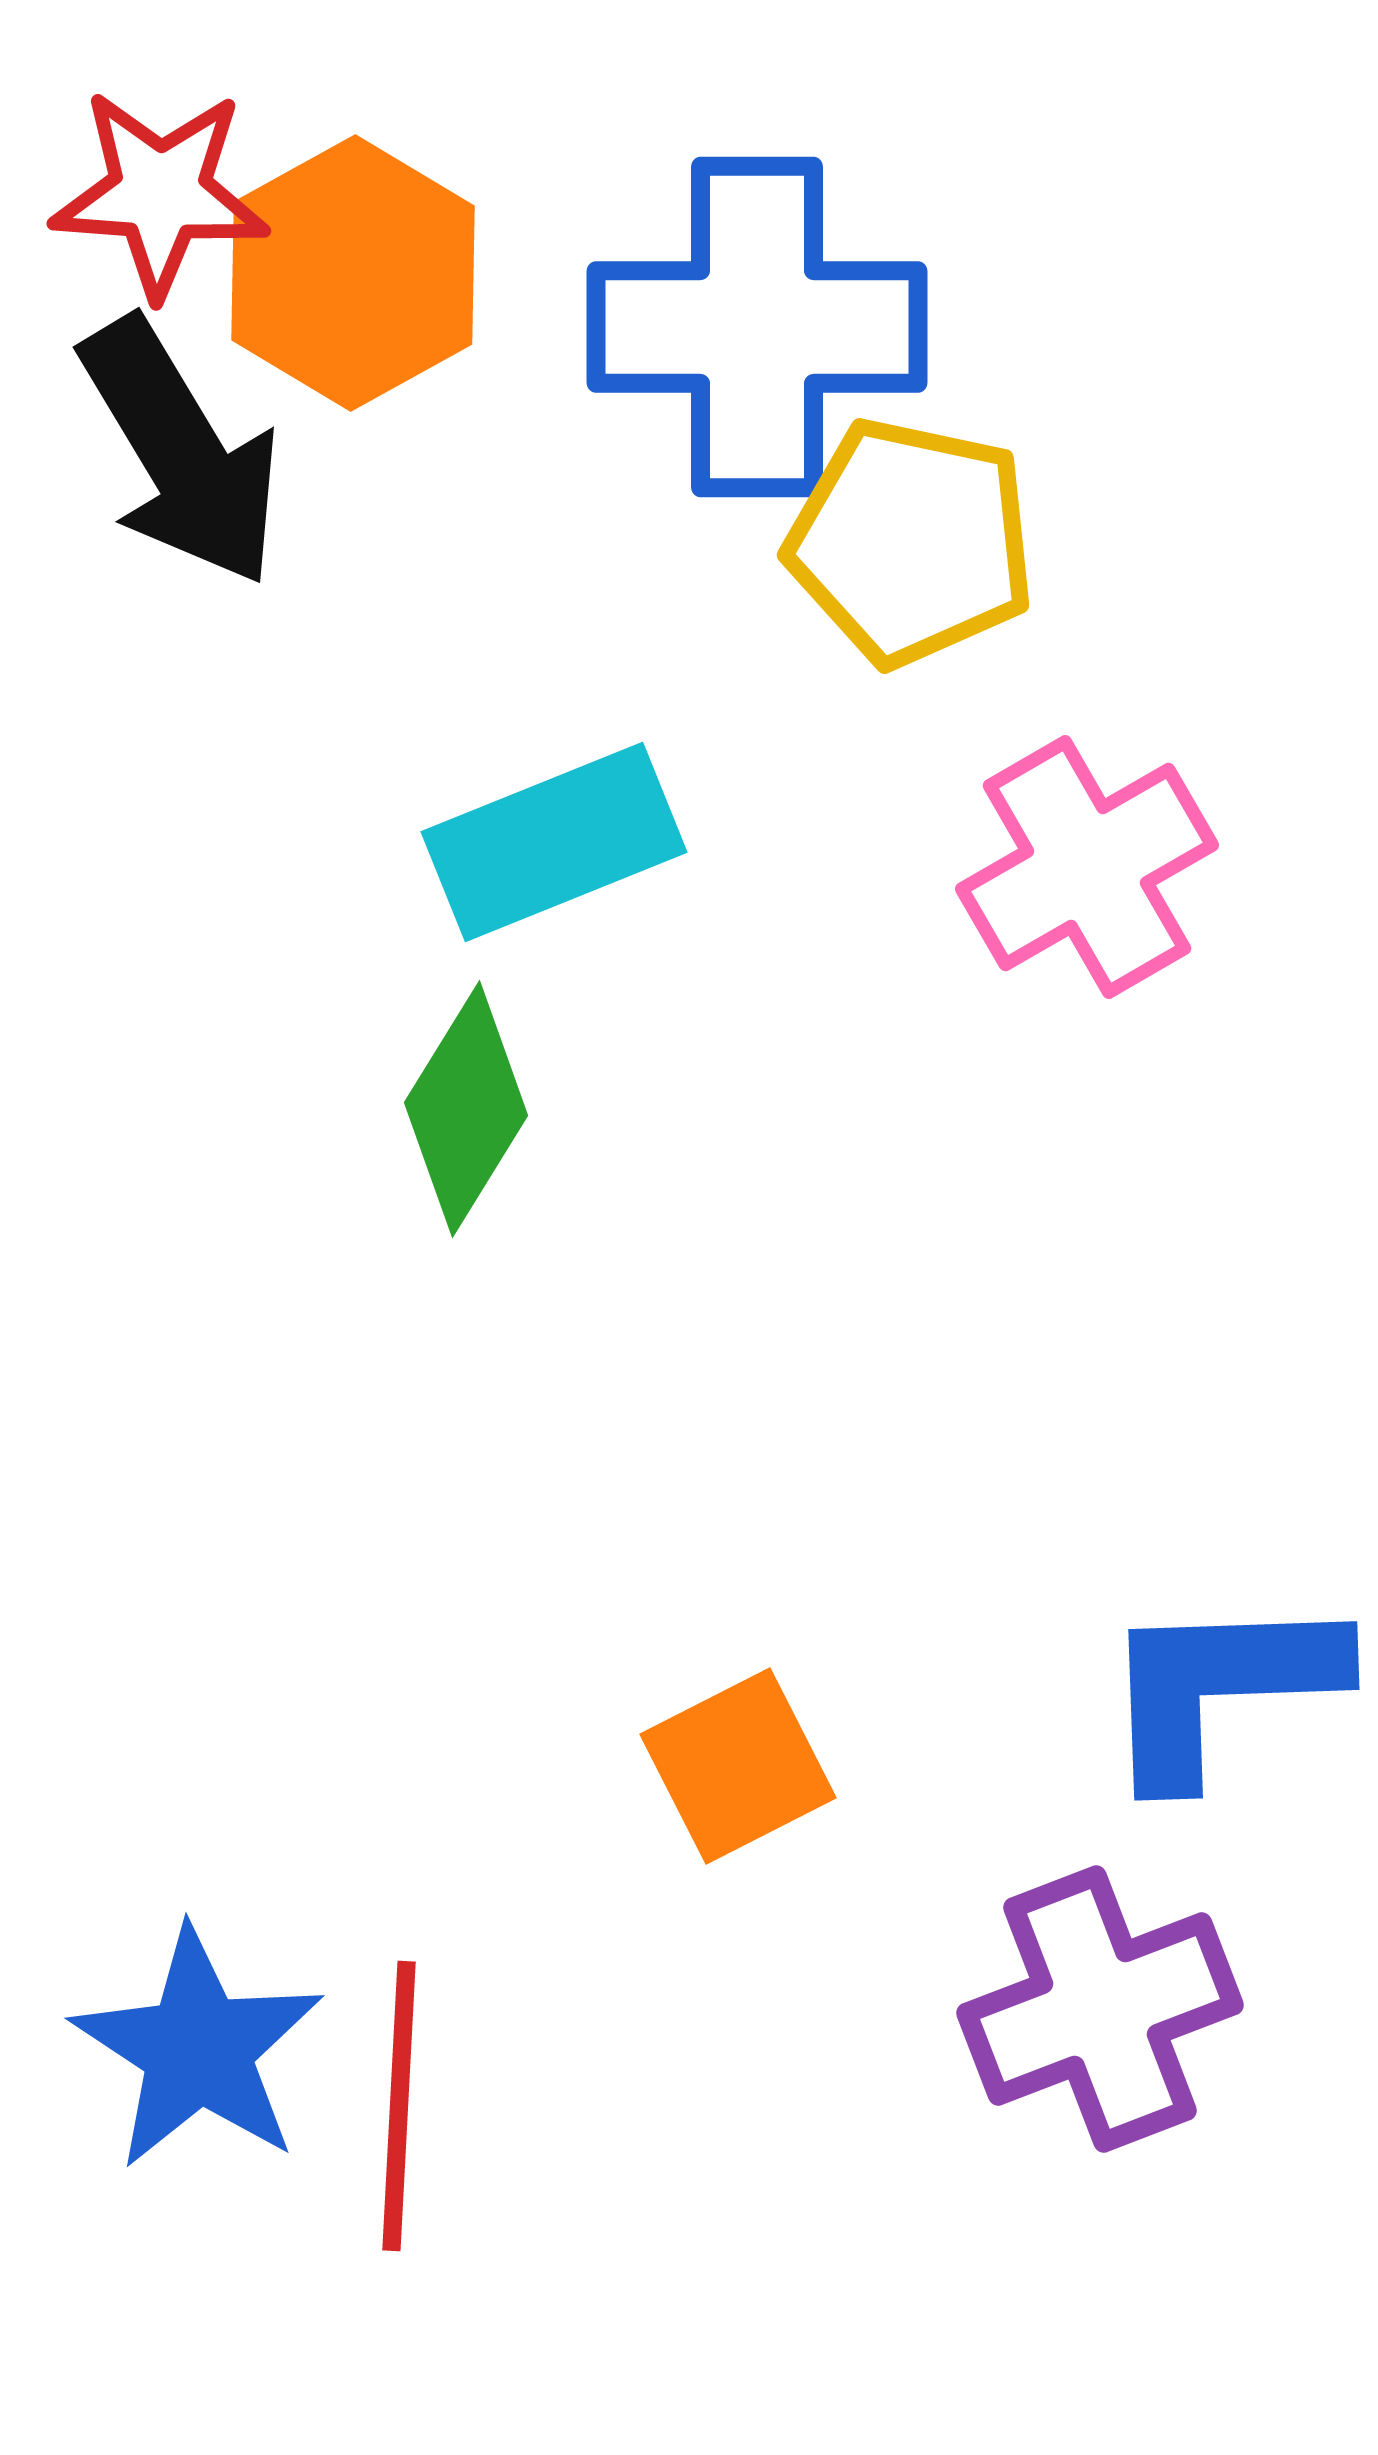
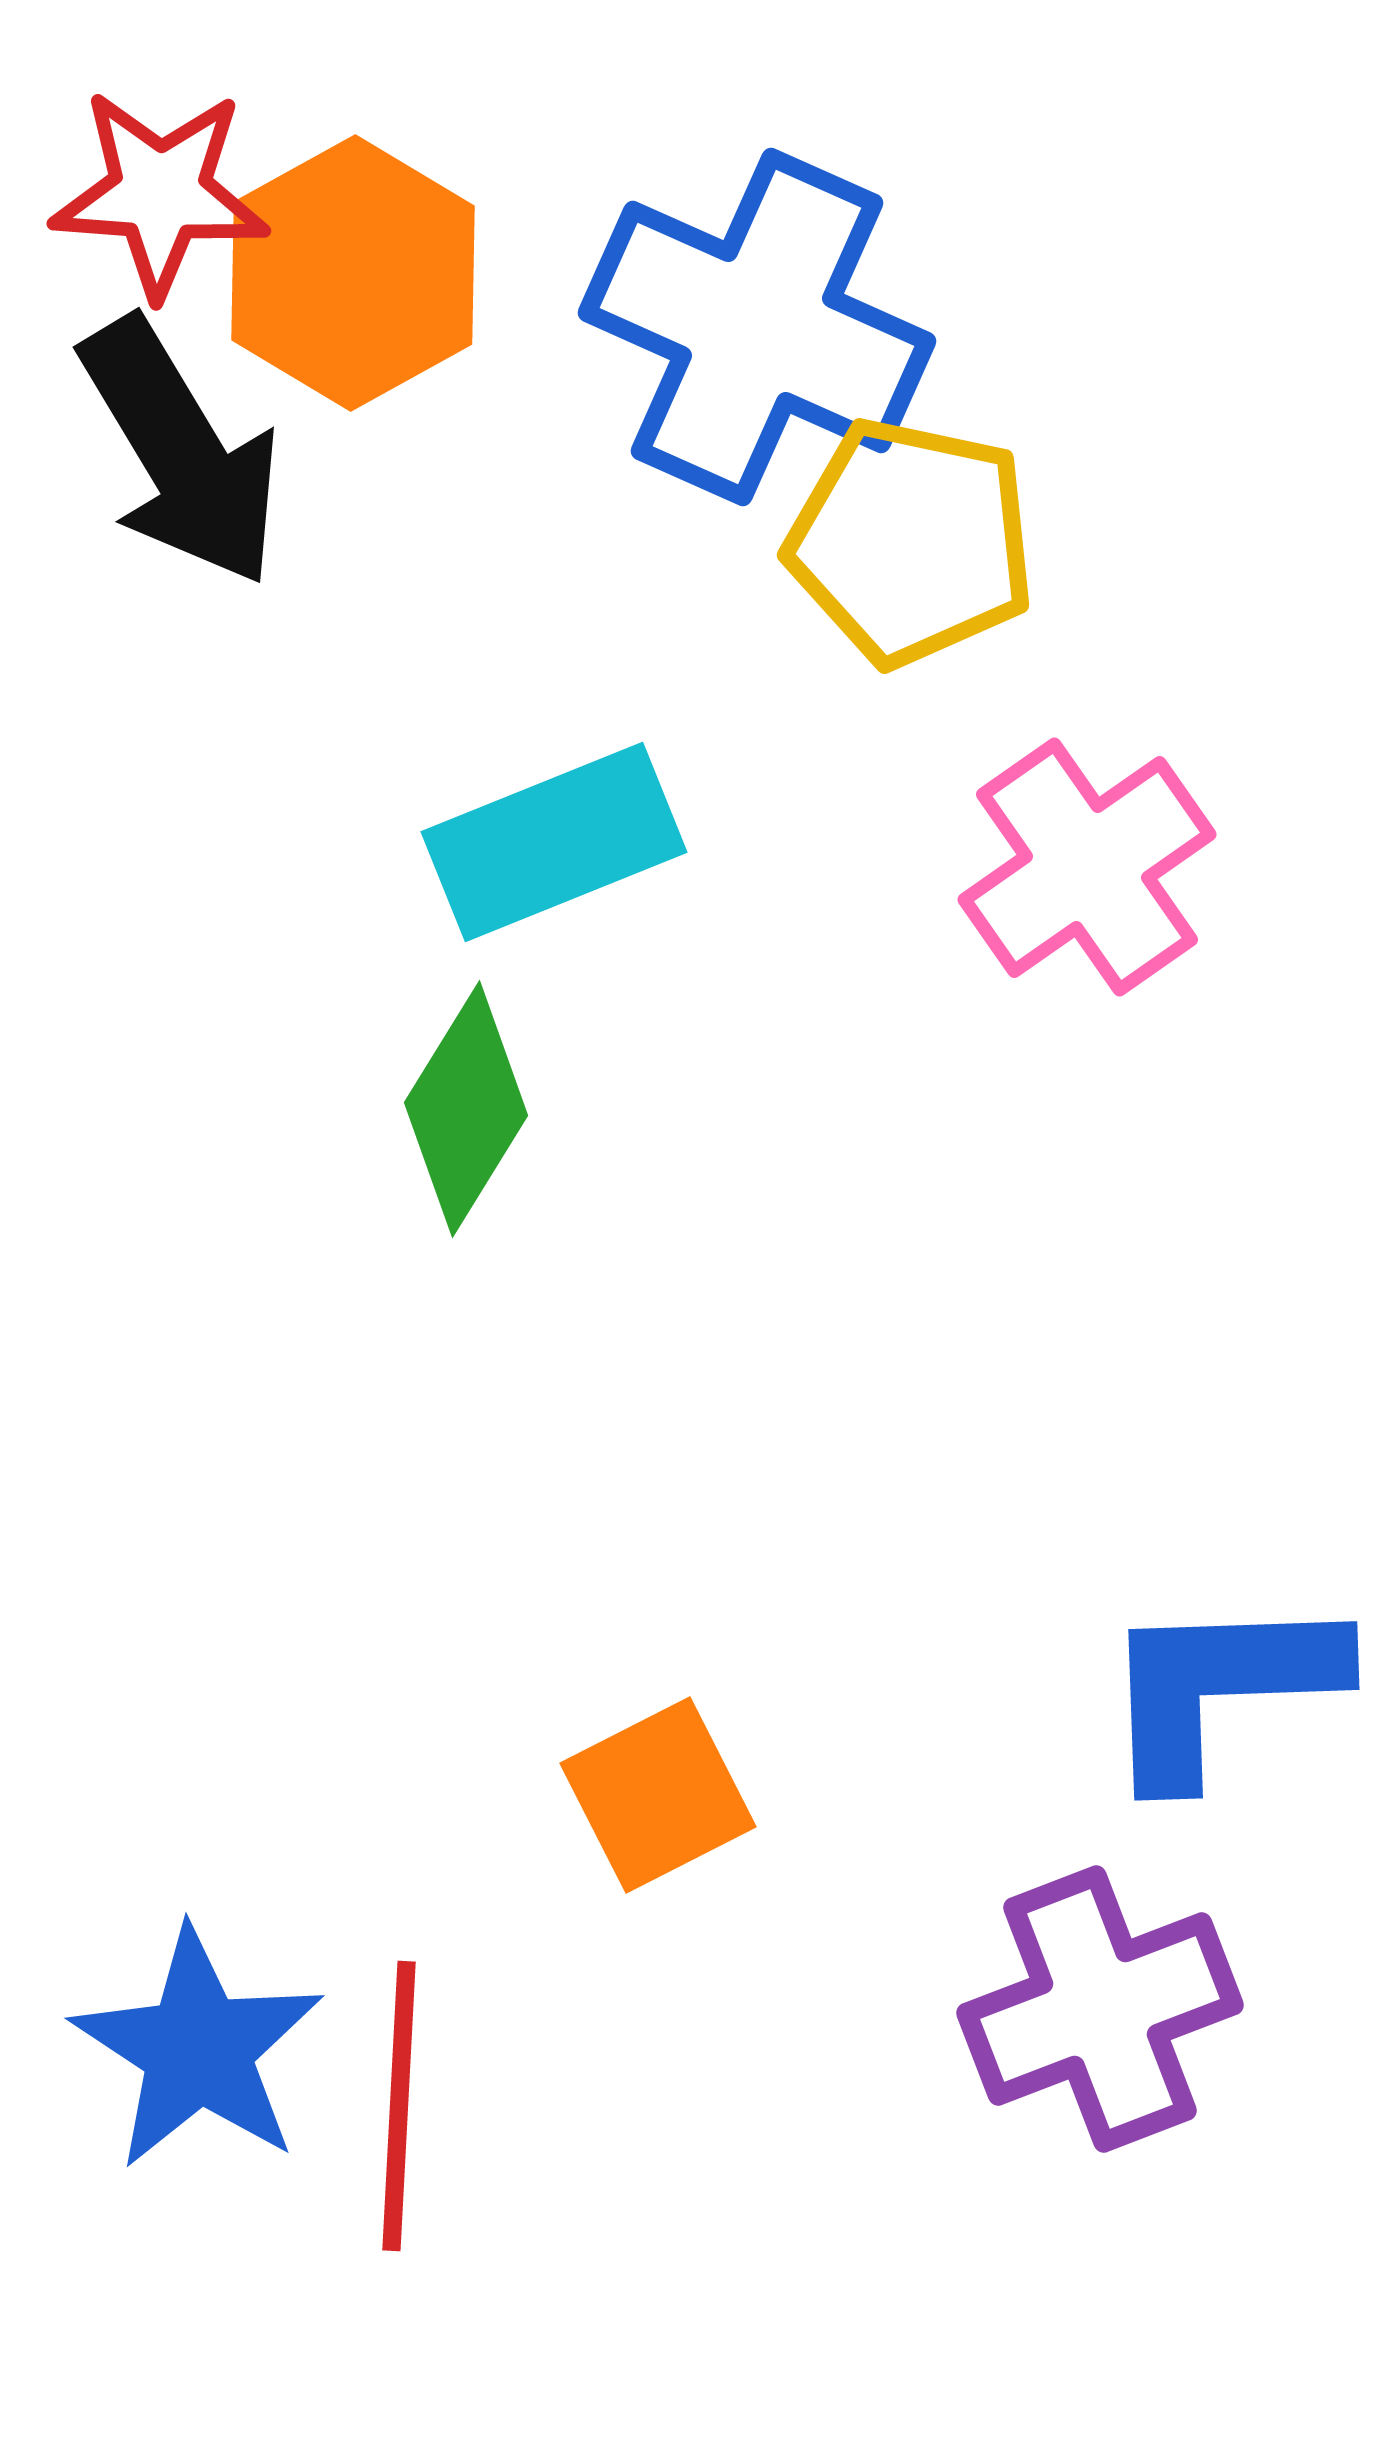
blue cross: rotated 24 degrees clockwise
pink cross: rotated 5 degrees counterclockwise
orange square: moved 80 px left, 29 px down
